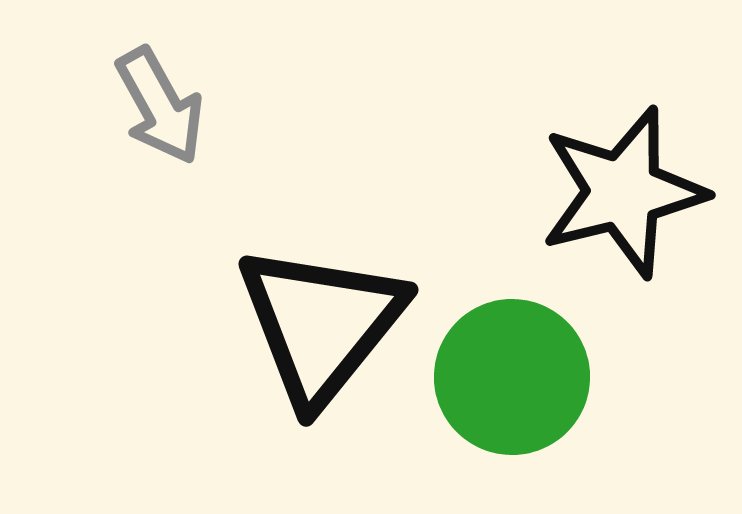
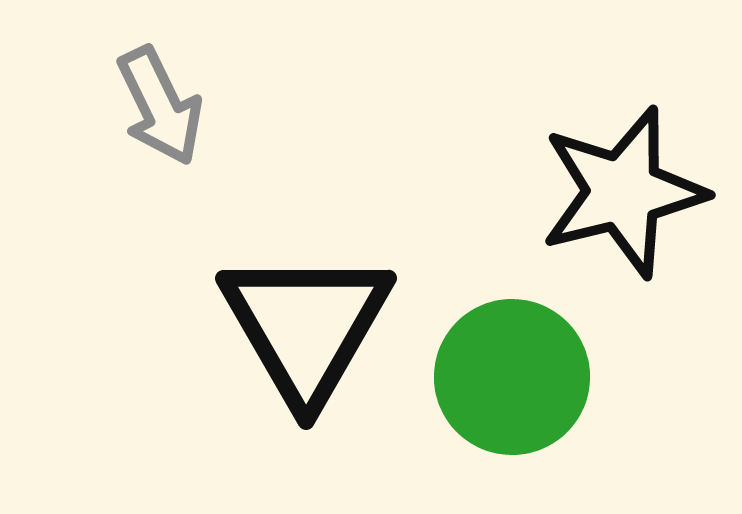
gray arrow: rotated 3 degrees clockwise
black triangle: moved 15 px left, 2 px down; rotated 9 degrees counterclockwise
